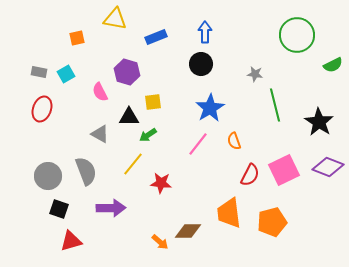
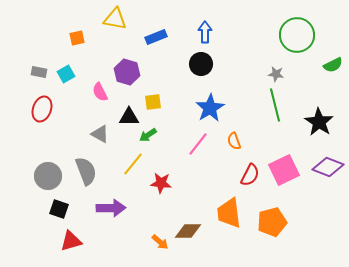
gray star: moved 21 px right
